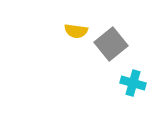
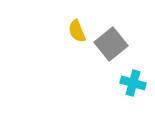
yellow semicircle: moved 1 px right; rotated 60 degrees clockwise
